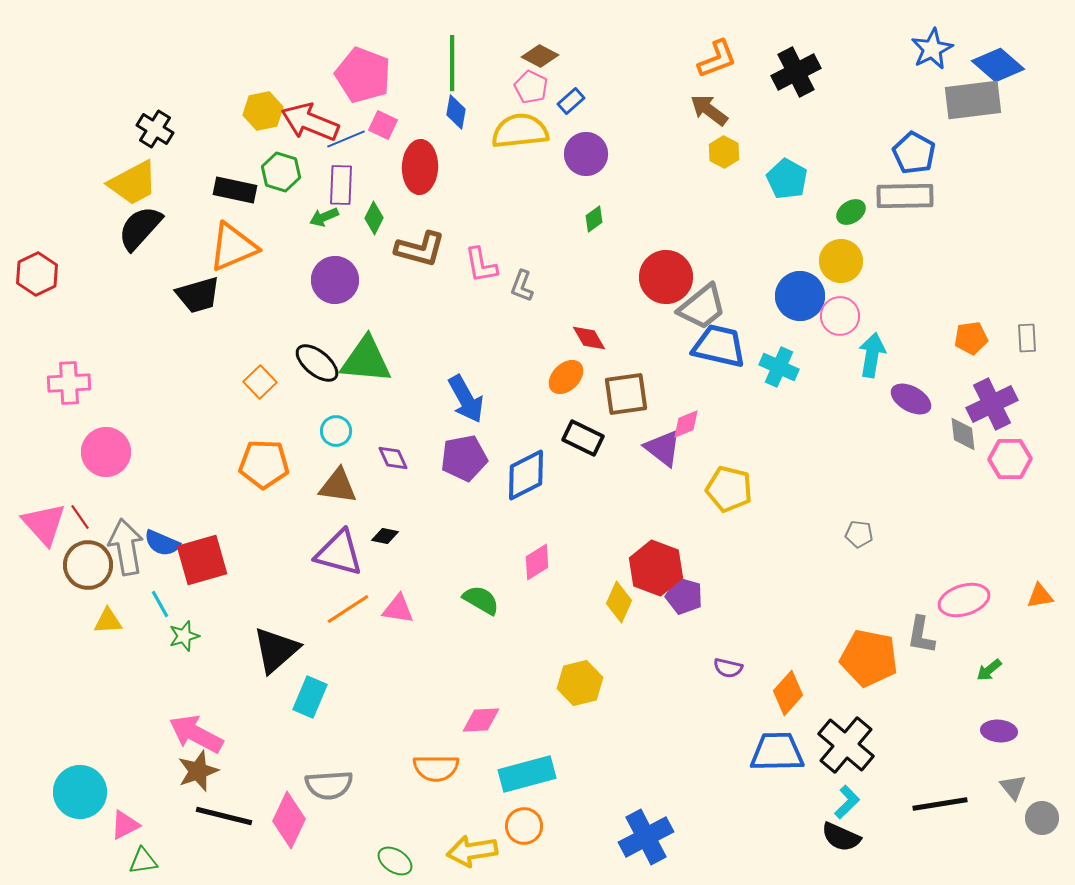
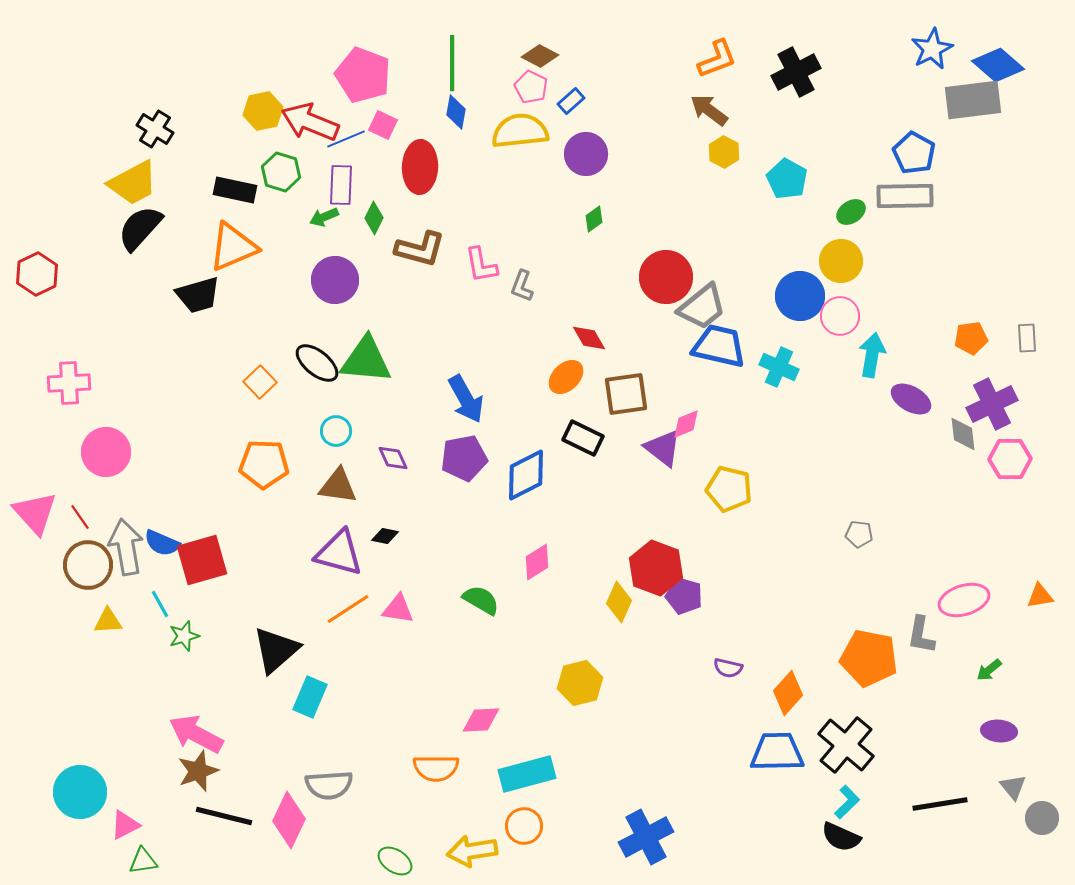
pink triangle at (44, 524): moved 9 px left, 11 px up
